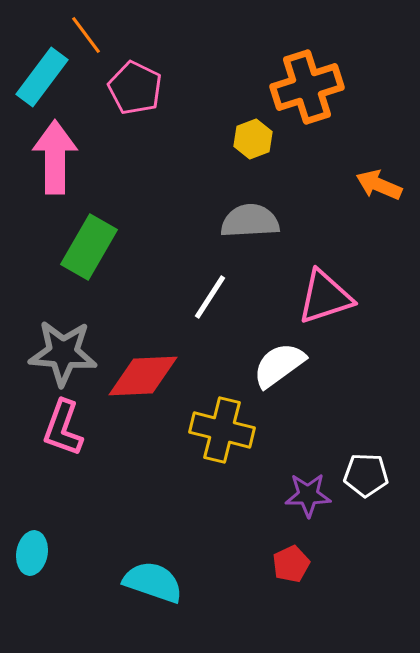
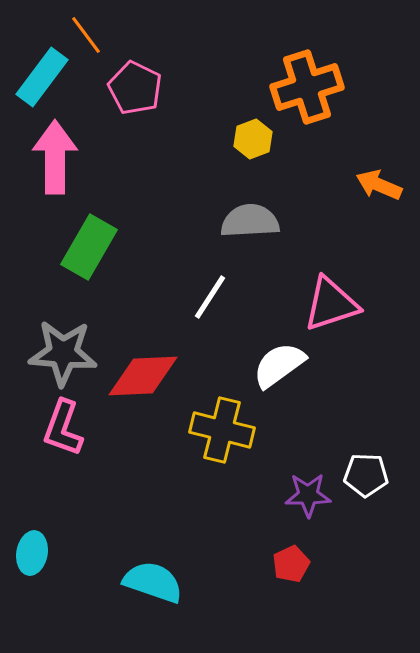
pink triangle: moved 6 px right, 7 px down
